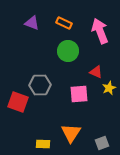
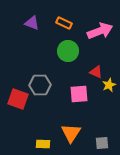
pink arrow: rotated 90 degrees clockwise
yellow star: moved 3 px up
red square: moved 3 px up
gray square: rotated 16 degrees clockwise
